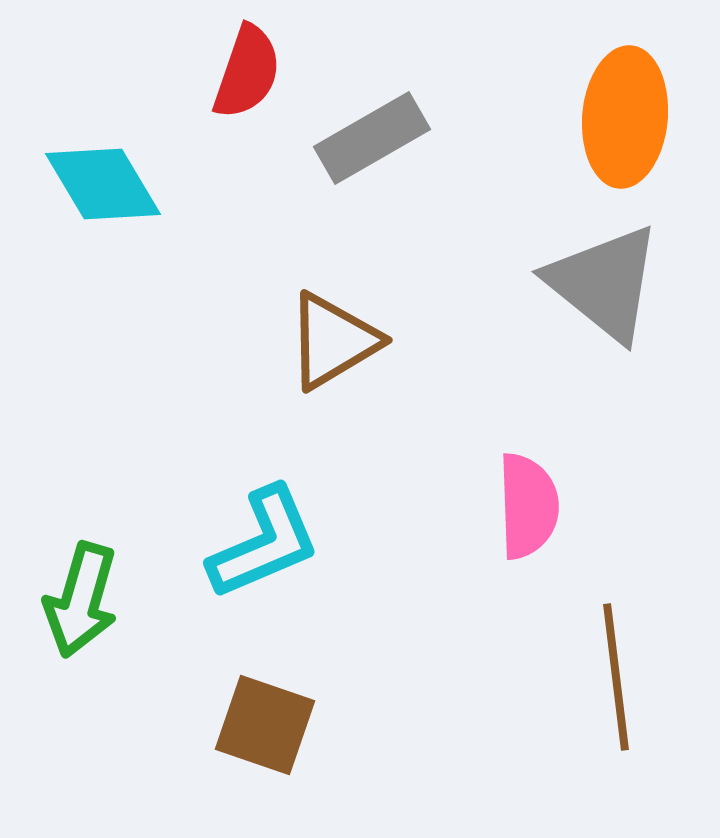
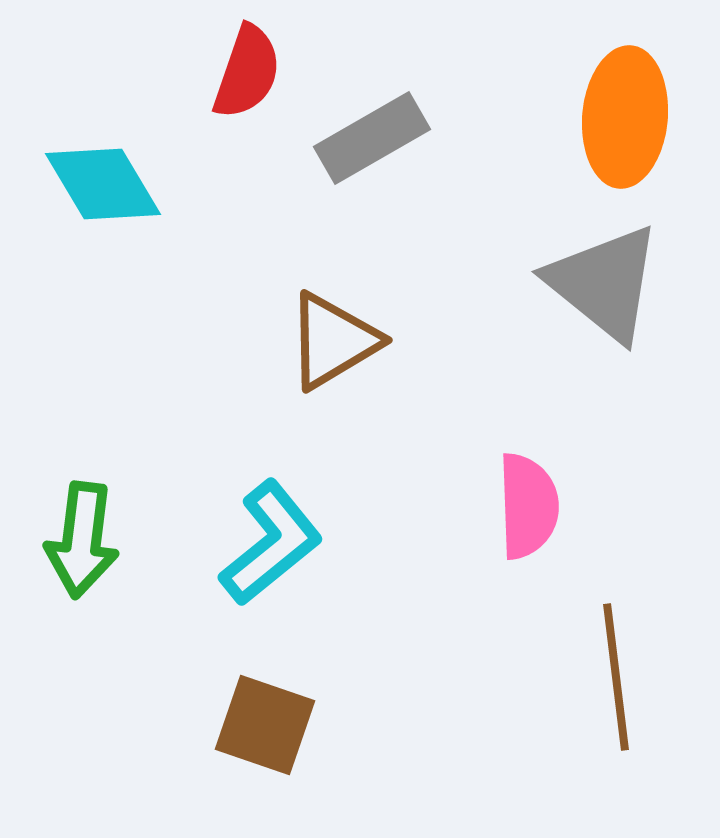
cyan L-shape: moved 7 px right; rotated 16 degrees counterclockwise
green arrow: moved 1 px right, 60 px up; rotated 9 degrees counterclockwise
